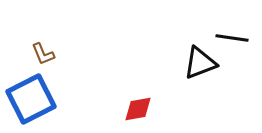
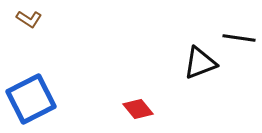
black line: moved 7 px right
brown L-shape: moved 14 px left, 35 px up; rotated 35 degrees counterclockwise
red diamond: rotated 60 degrees clockwise
